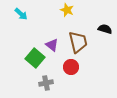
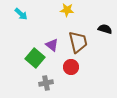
yellow star: rotated 16 degrees counterclockwise
